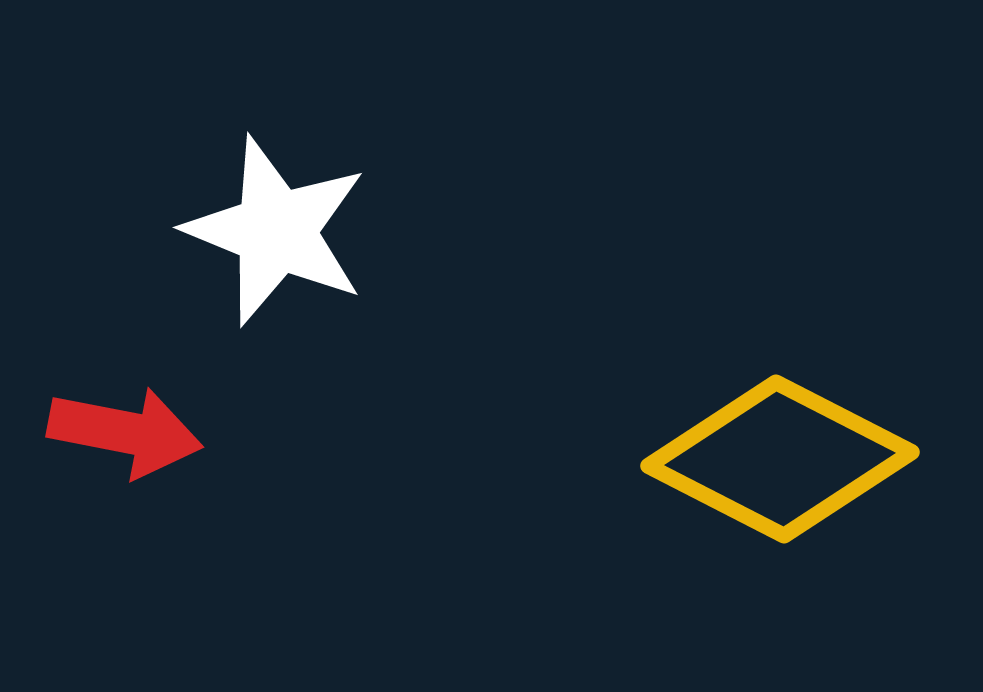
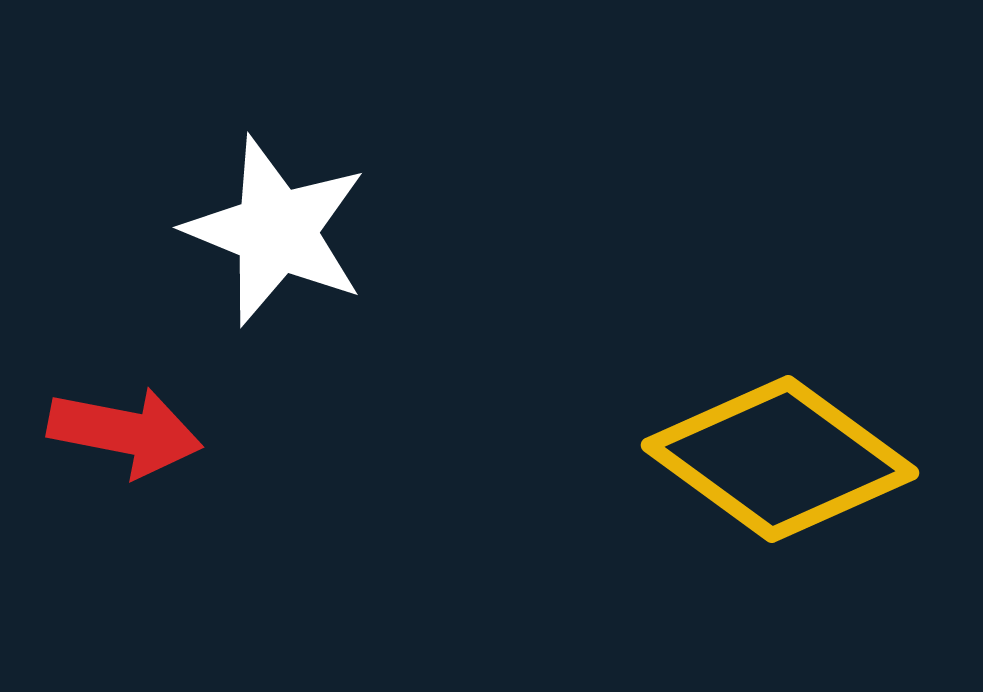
yellow diamond: rotated 9 degrees clockwise
